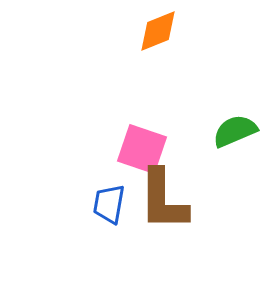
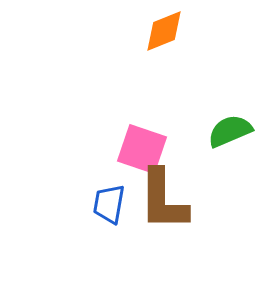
orange diamond: moved 6 px right
green semicircle: moved 5 px left
